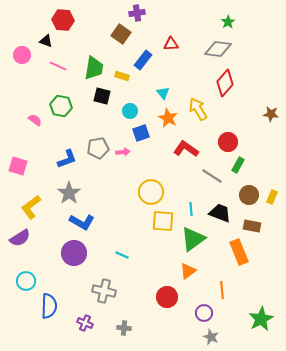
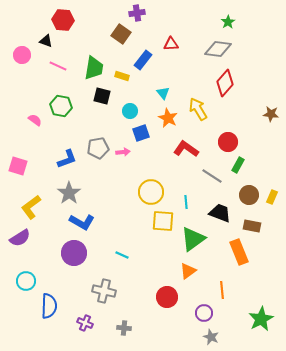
cyan line at (191, 209): moved 5 px left, 7 px up
